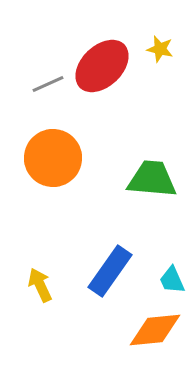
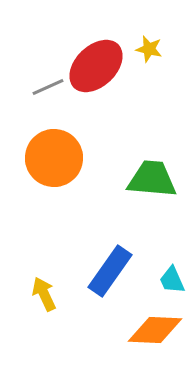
yellow star: moved 11 px left
red ellipse: moved 6 px left
gray line: moved 3 px down
orange circle: moved 1 px right
yellow arrow: moved 4 px right, 9 px down
orange diamond: rotated 8 degrees clockwise
